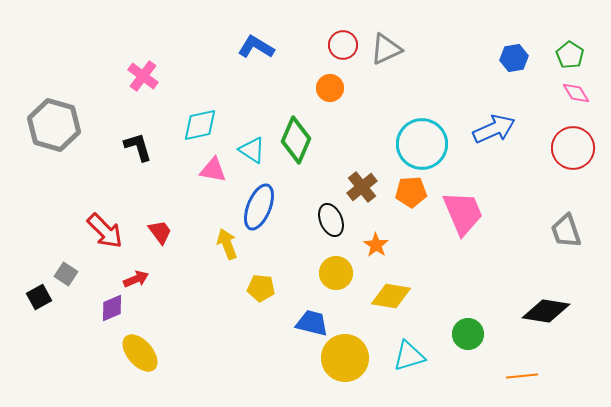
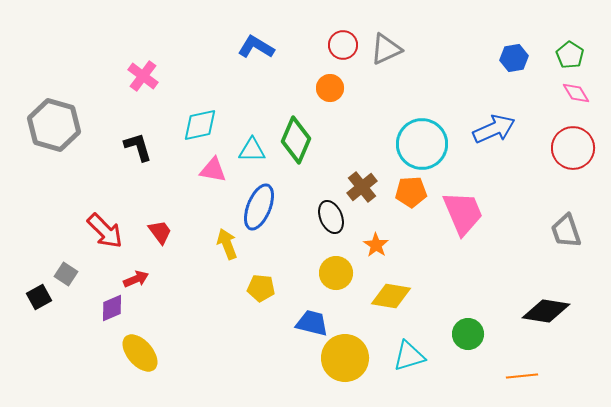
cyan triangle at (252, 150): rotated 32 degrees counterclockwise
black ellipse at (331, 220): moved 3 px up
